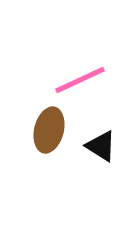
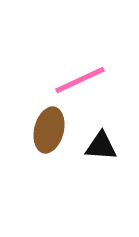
black triangle: rotated 28 degrees counterclockwise
